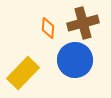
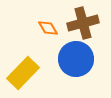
orange diamond: rotated 35 degrees counterclockwise
blue circle: moved 1 px right, 1 px up
